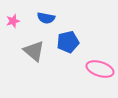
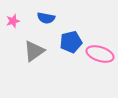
blue pentagon: moved 3 px right
gray triangle: rotated 45 degrees clockwise
pink ellipse: moved 15 px up
